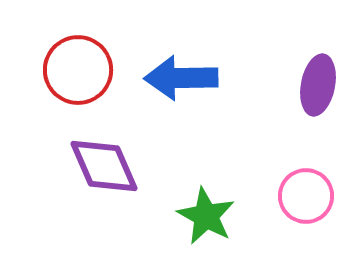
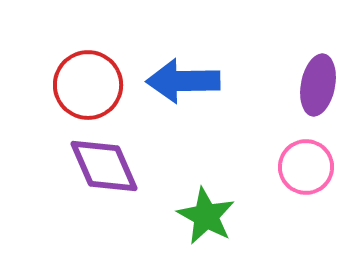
red circle: moved 10 px right, 15 px down
blue arrow: moved 2 px right, 3 px down
pink circle: moved 29 px up
